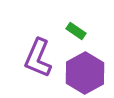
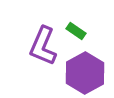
purple L-shape: moved 5 px right, 12 px up
